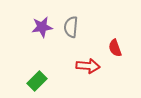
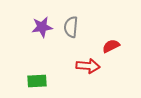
red semicircle: moved 4 px left, 2 px up; rotated 84 degrees clockwise
green rectangle: rotated 42 degrees clockwise
